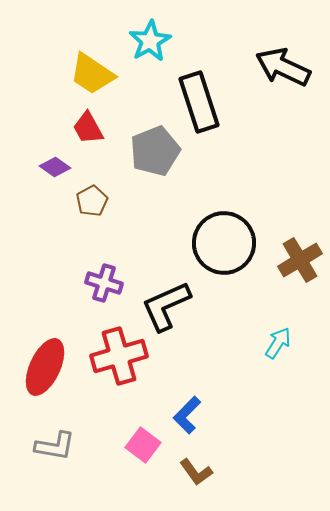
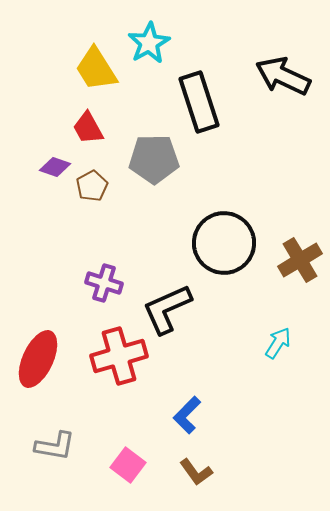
cyan star: moved 1 px left, 2 px down
black arrow: moved 9 px down
yellow trapezoid: moved 4 px right, 5 px up; rotated 24 degrees clockwise
gray pentagon: moved 1 px left, 8 px down; rotated 21 degrees clockwise
purple diamond: rotated 16 degrees counterclockwise
brown pentagon: moved 15 px up
black L-shape: moved 1 px right, 3 px down
red ellipse: moved 7 px left, 8 px up
pink square: moved 15 px left, 20 px down
